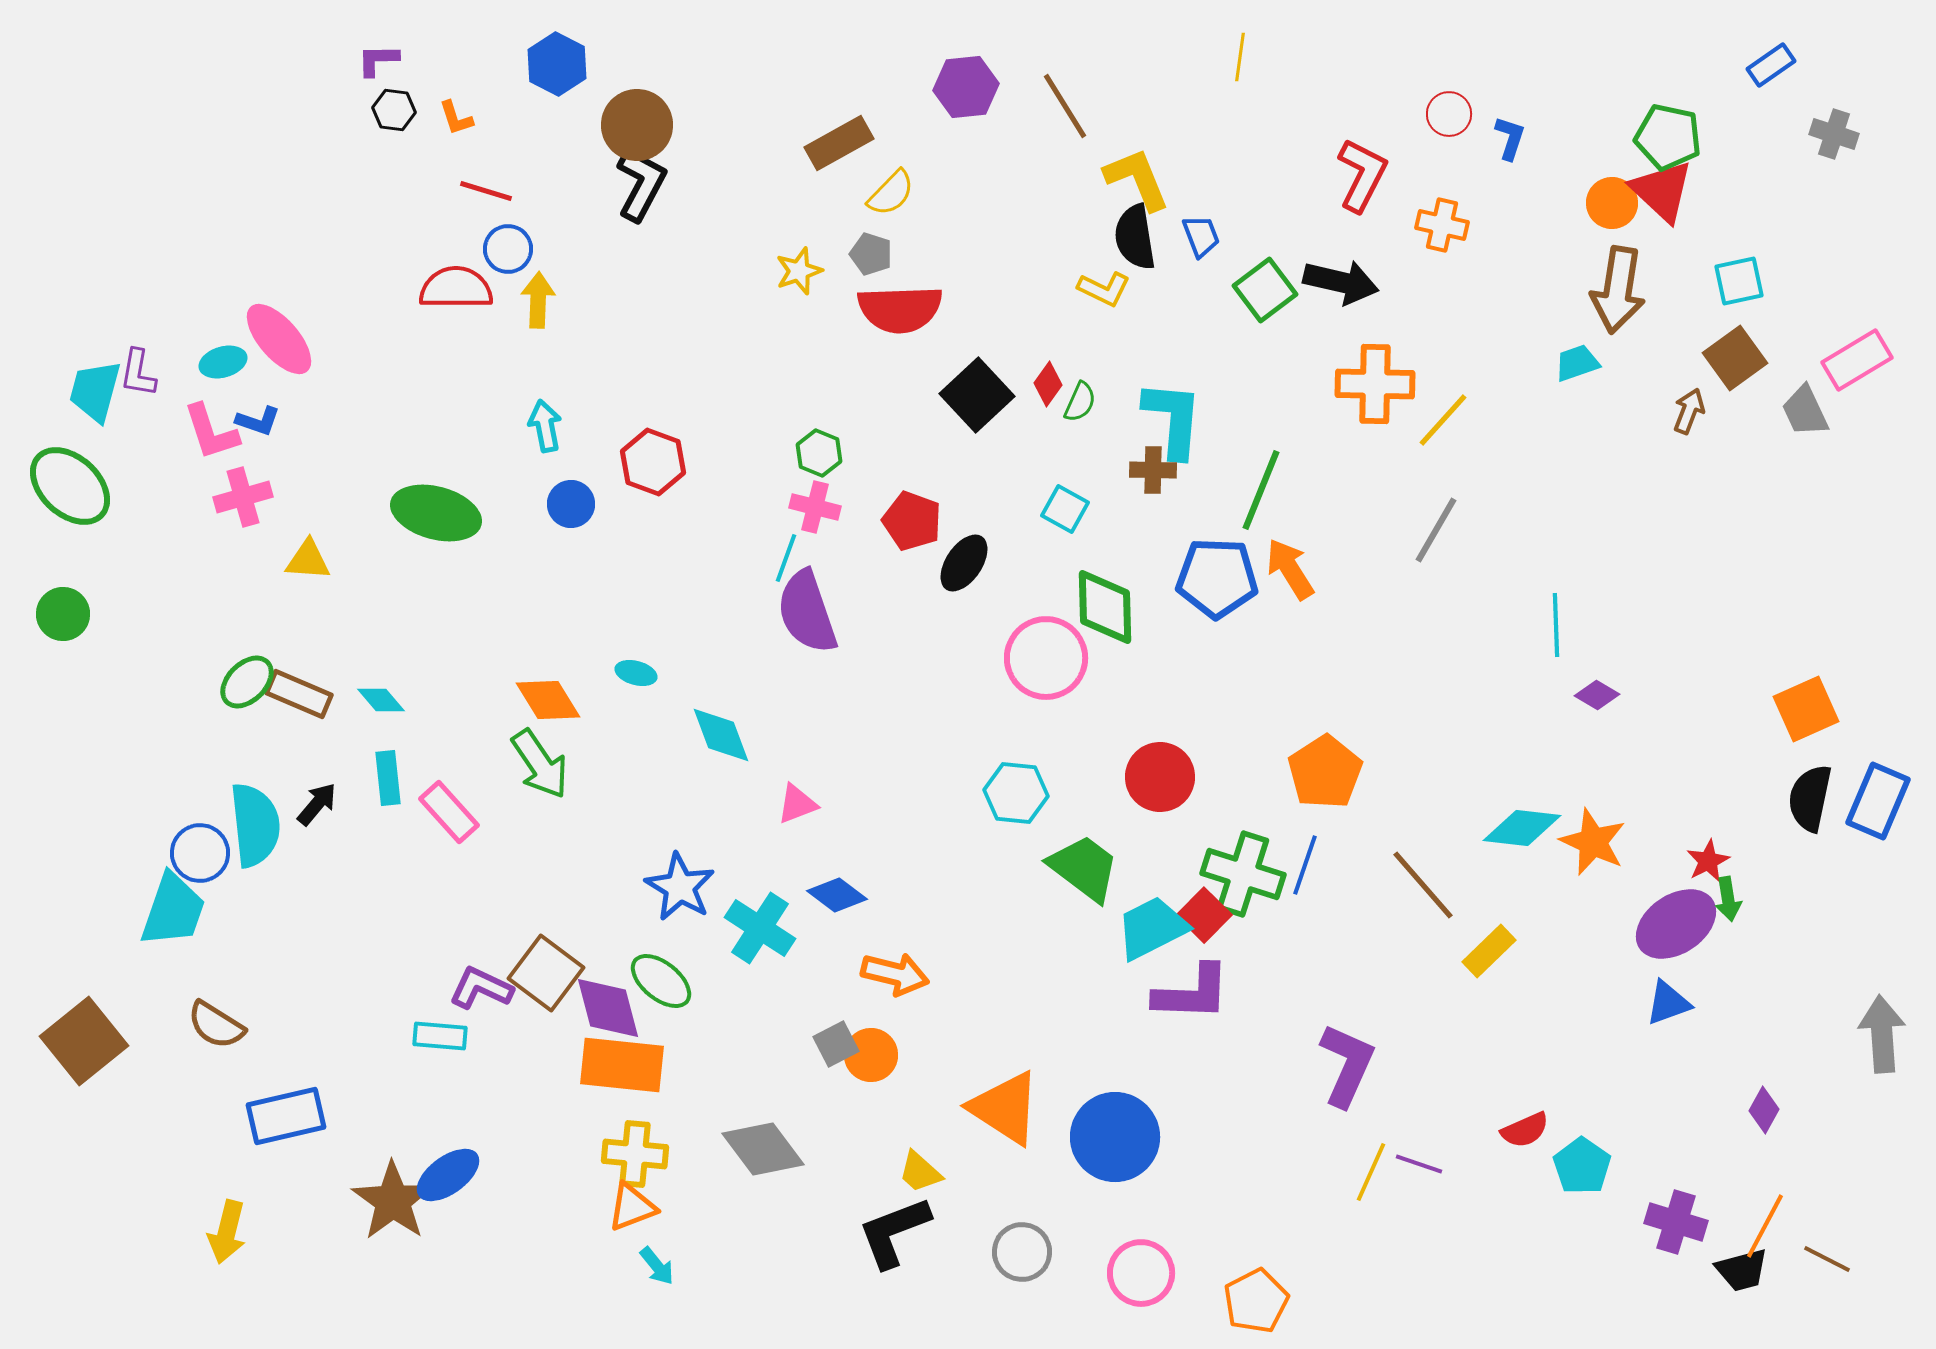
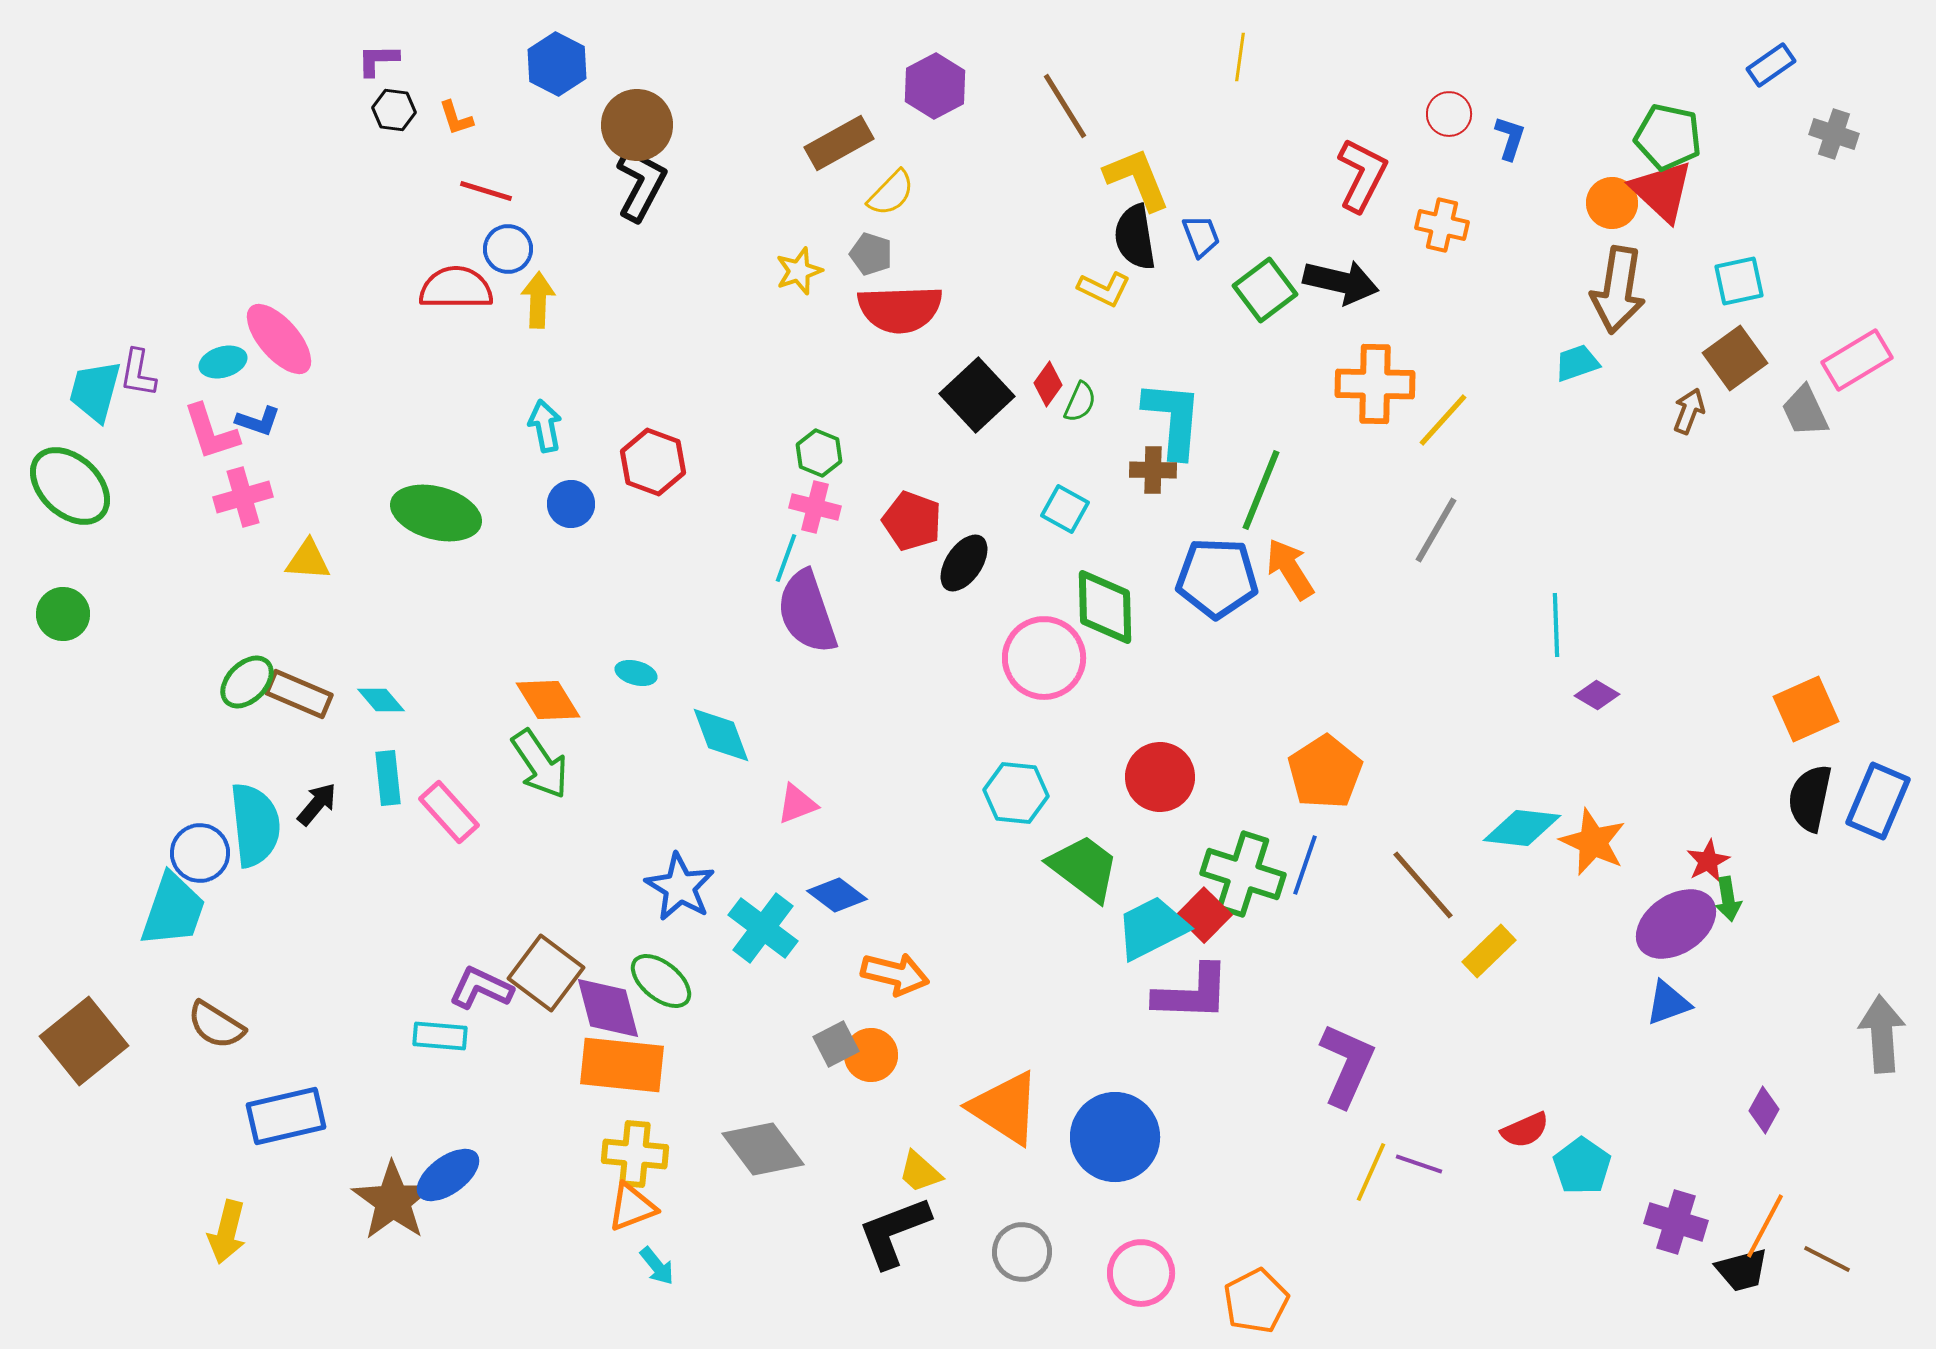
purple hexagon at (966, 87): moved 31 px left, 1 px up; rotated 22 degrees counterclockwise
pink circle at (1046, 658): moved 2 px left
cyan cross at (760, 928): moved 3 px right; rotated 4 degrees clockwise
